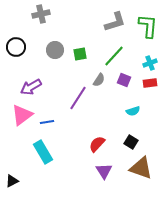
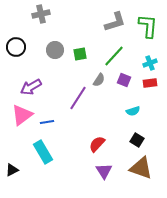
black square: moved 6 px right, 2 px up
black triangle: moved 11 px up
